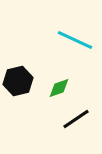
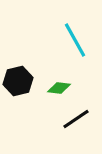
cyan line: rotated 36 degrees clockwise
green diamond: rotated 25 degrees clockwise
